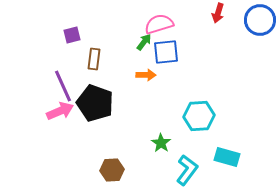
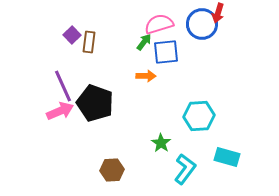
blue circle: moved 58 px left, 4 px down
purple square: rotated 30 degrees counterclockwise
brown rectangle: moved 5 px left, 17 px up
orange arrow: moved 1 px down
cyan L-shape: moved 2 px left, 1 px up
